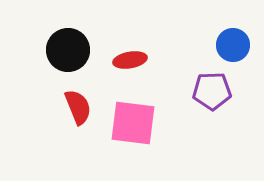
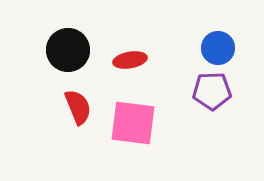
blue circle: moved 15 px left, 3 px down
